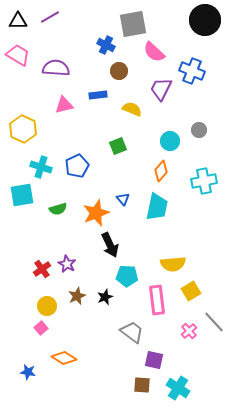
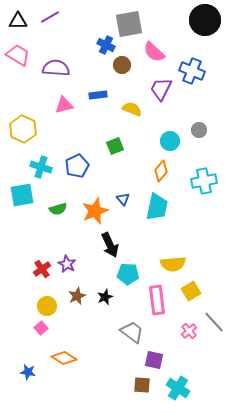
gray square at (133, 24): moved 4 px left
brown circle at (119, 71): moved 3 px right, 6 px up
green square at (118, 146): moved 3 px left
orange star at (96, 213): moved 1 px left, 2 px up
cyan pentagon at (127, 276): moved 1 px right, 2 px up
